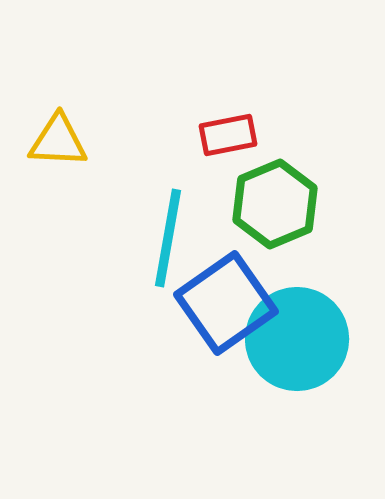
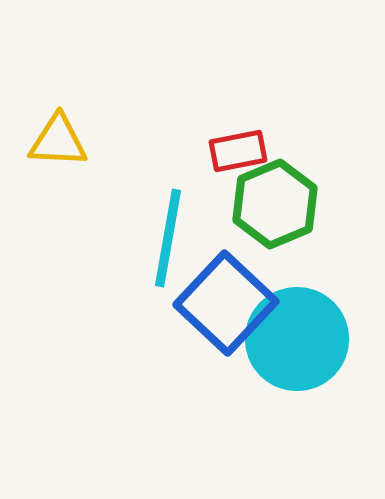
red rectangle: moved 10 px right, 16 px down
blue square: rotated 12 degrees counterclockwise
